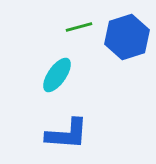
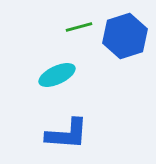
blue hexagon: moved 2 px left, 1 px up
cyan ellipse: rotated 30 degrees clockwise
